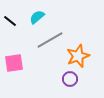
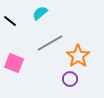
cyan semicircle: moved 3 px right, 4 px up
gray line: moved 3 px down
orange star: rotated 15 degrees counterclockwise
pink square: rotated 30 degrees clockwise
